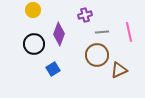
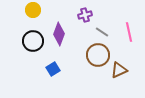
gray line: rotated 40 degrees clockwise
black circle: moved 1 px left, 3 px up
brown circle: moved 1 px right
